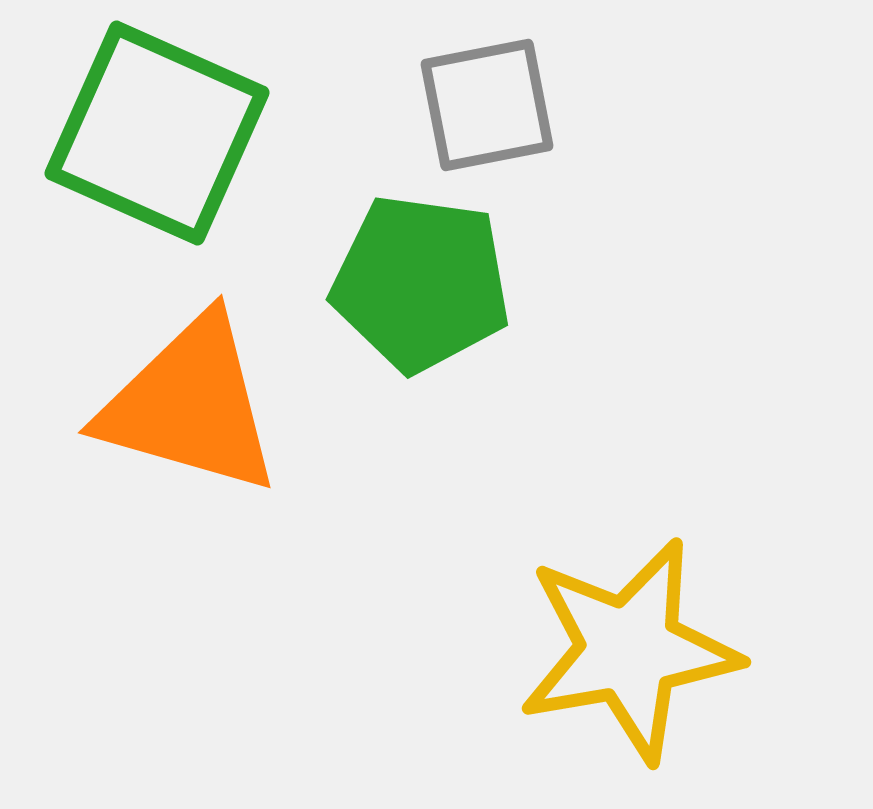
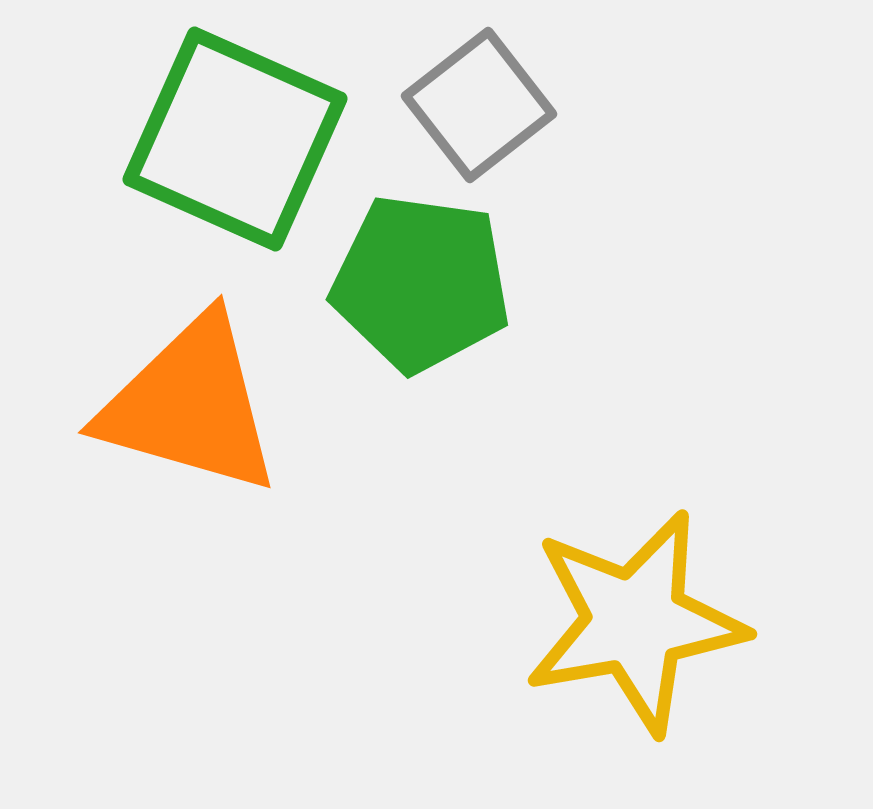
gray square: moved 8 px left; rotated 27 degrees counterclockwise
green square: moved 78 px right, 6 px down
yellow star: moved 6 px right, 28 px up
